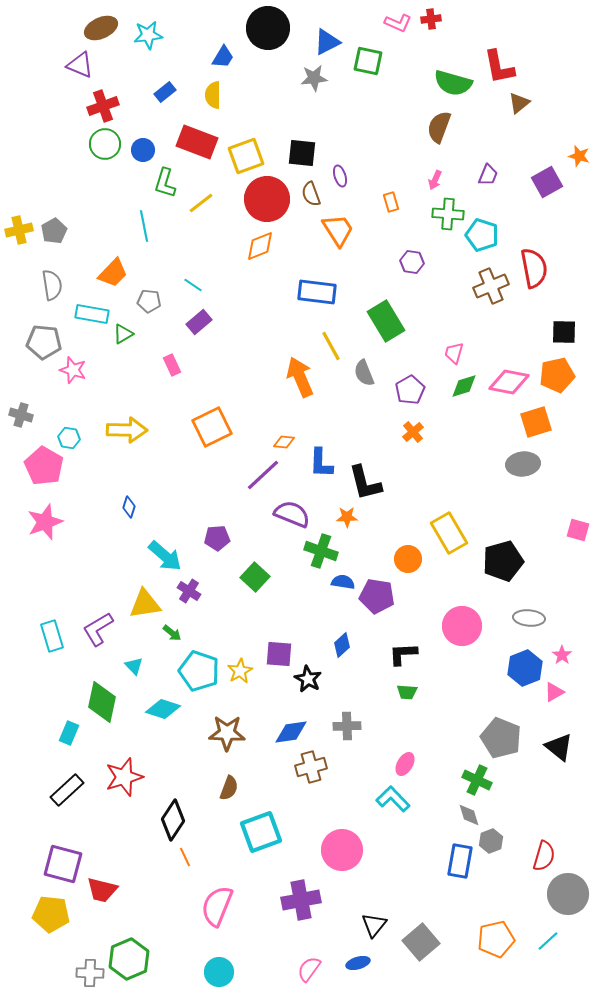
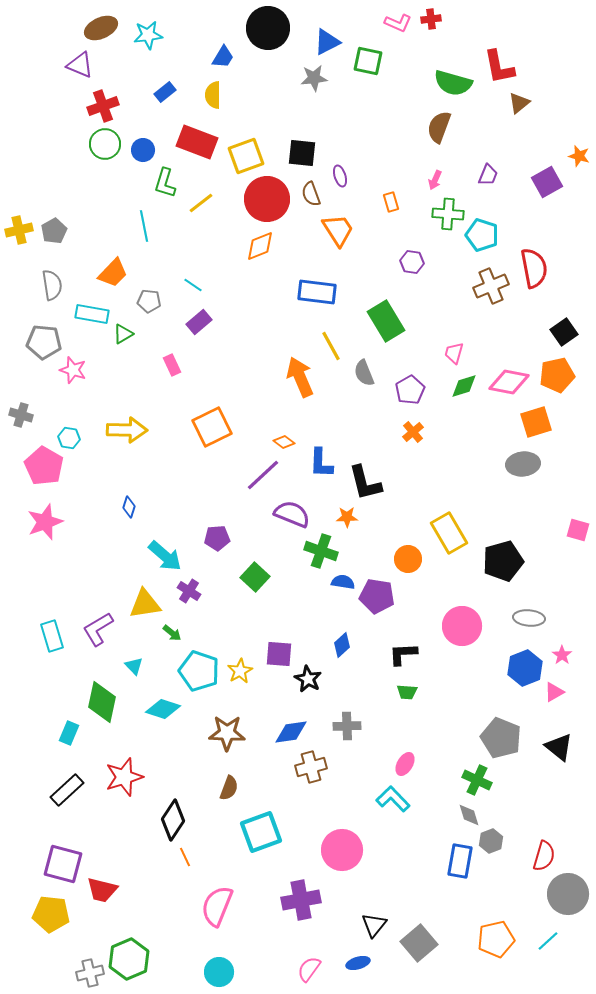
black square at (564, 332): rotated 36 degrees counterclockwise
orange diamond at (284, 442): rotated 30 degrees clockwise
gray square at (421, 942): moved 2 px left, 1 px down
gray cross at (90, 973): rotated 16 degrees counterclockwise
